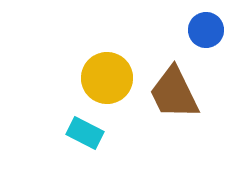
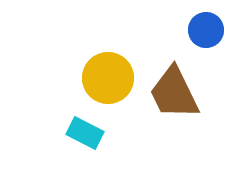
yellow circle: moved 1 px right
